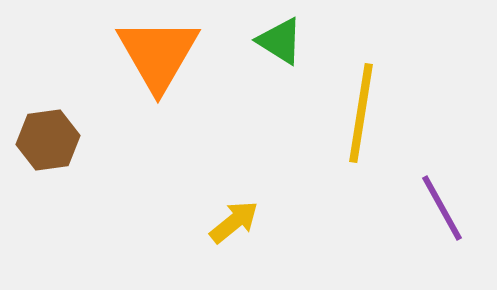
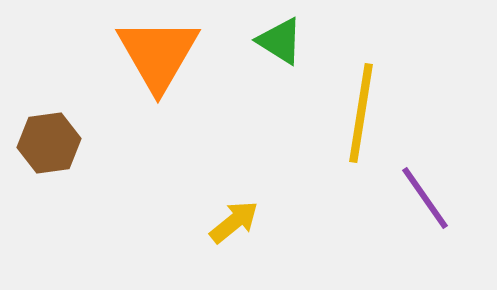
brown hexagon: moved 1 px right, 3 px down
purple line: moved 17 px left, 10 px up; rotated 6 degrees counterclockwise
